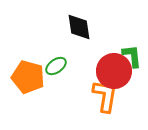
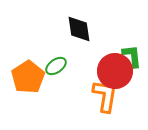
black diamond: moved 2 px down
red circle: moved 1 px right
orange pentagon: rotated 24 degrees clockwise
